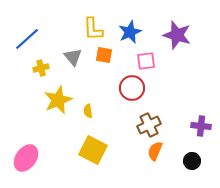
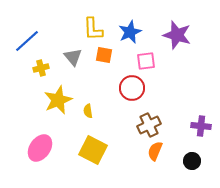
blue line: moved 2 px down
pink ellipse: moved 14 px right, 10 px up
